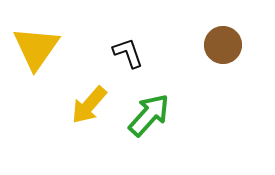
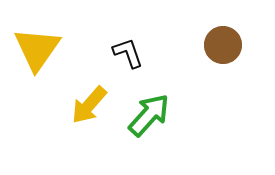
yellow triangle: moved 1 px right, 1 px down
